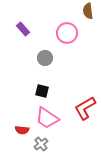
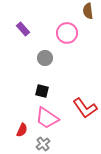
red L-shape: rotated 95 degrees counterclockwise
red semicircle: rotated 72 degrees counterclockwise
gray cross: moved 2 px right
